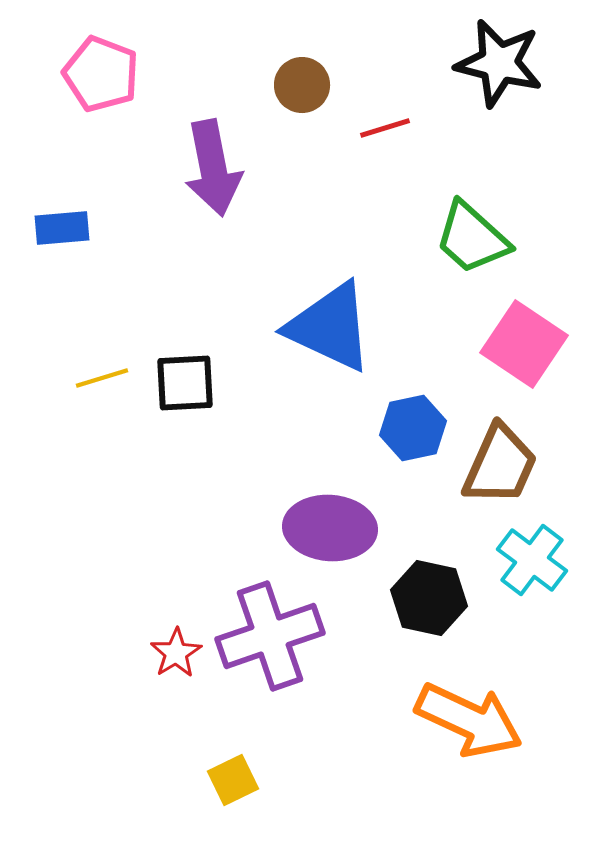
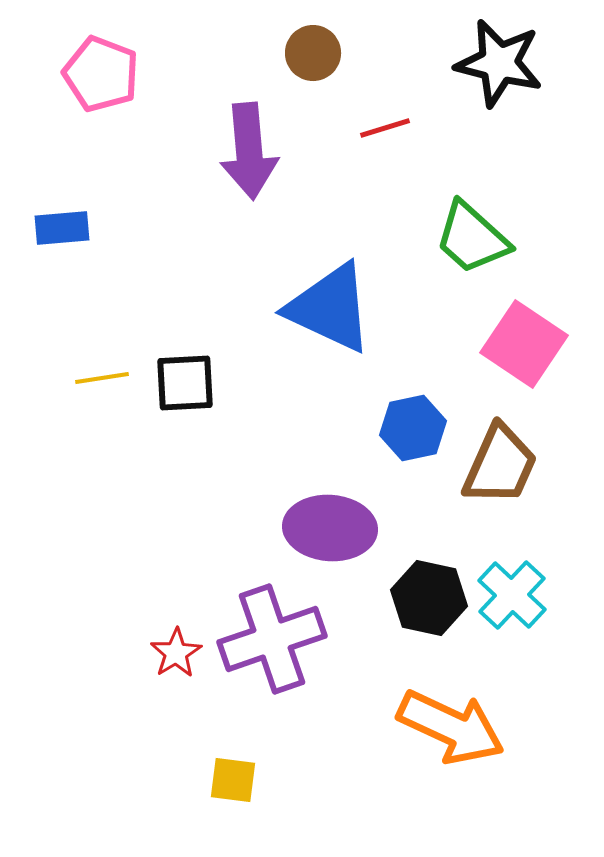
brown circle: moved 11 px right, 32 px up
purple arrow: moved 36 px right, 17 px up; rotated 6 degrees clockwise
blue triangle: moved 19 px up
yellow line: rotated 8 degrees clockwise
cyan cross: moved 20 px left, 35 px down; rotated 6 degrees clockwise
purple cross: moved 2 px right, 3 px down
orange arrow: moved 18 px left, 7 px down
yellow square: rotated 33 degrees clockwise
